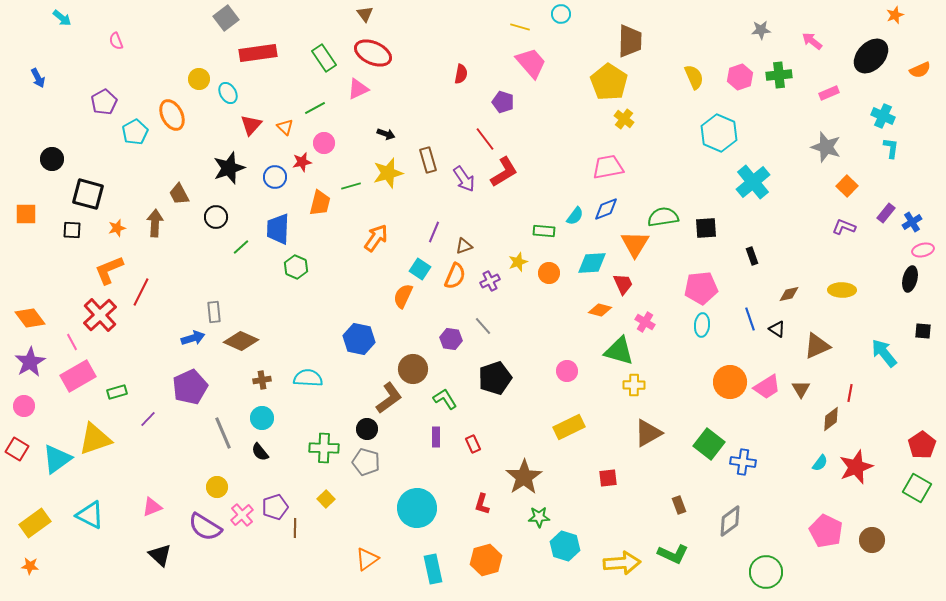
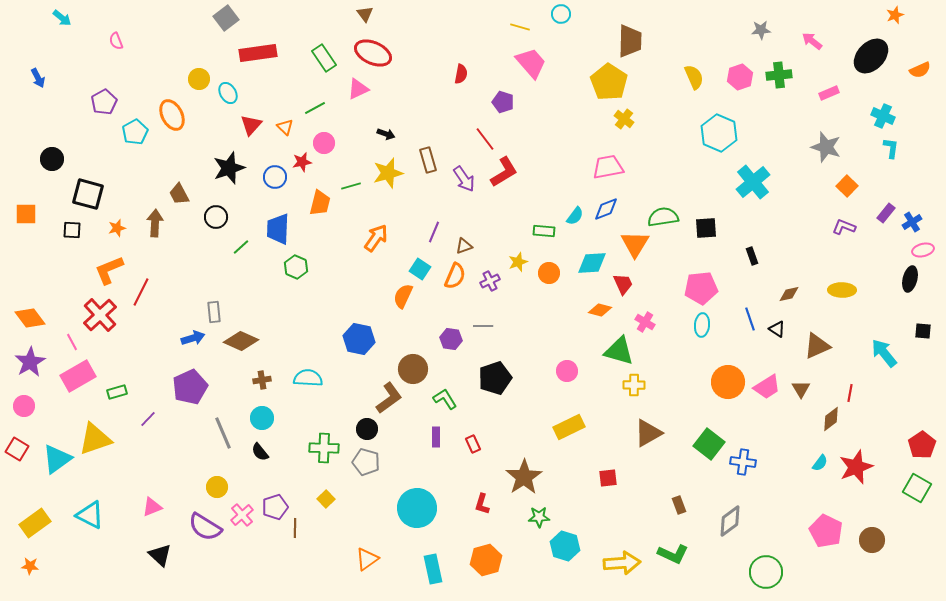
gray line at (483, 326): rotated 48 degrees counterclockwise
orange circle at (730, 382): moved 2 px left
